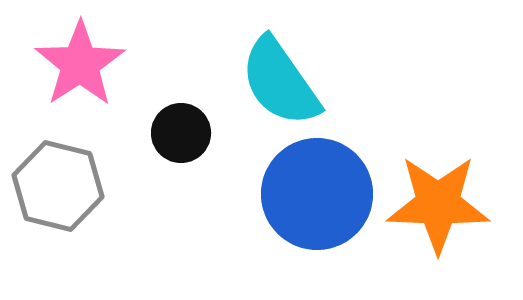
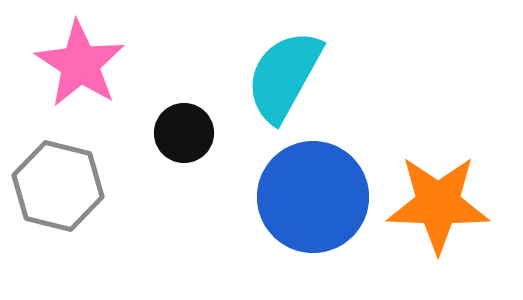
pink star: rotated 6 degrees counterclockwise
cyan semicircle: moved 4 px right, 6 px up; rotated 64 degrees clockwise
black circle: moved 3 px right
blue circle: moved 4 px left, 3 px down
